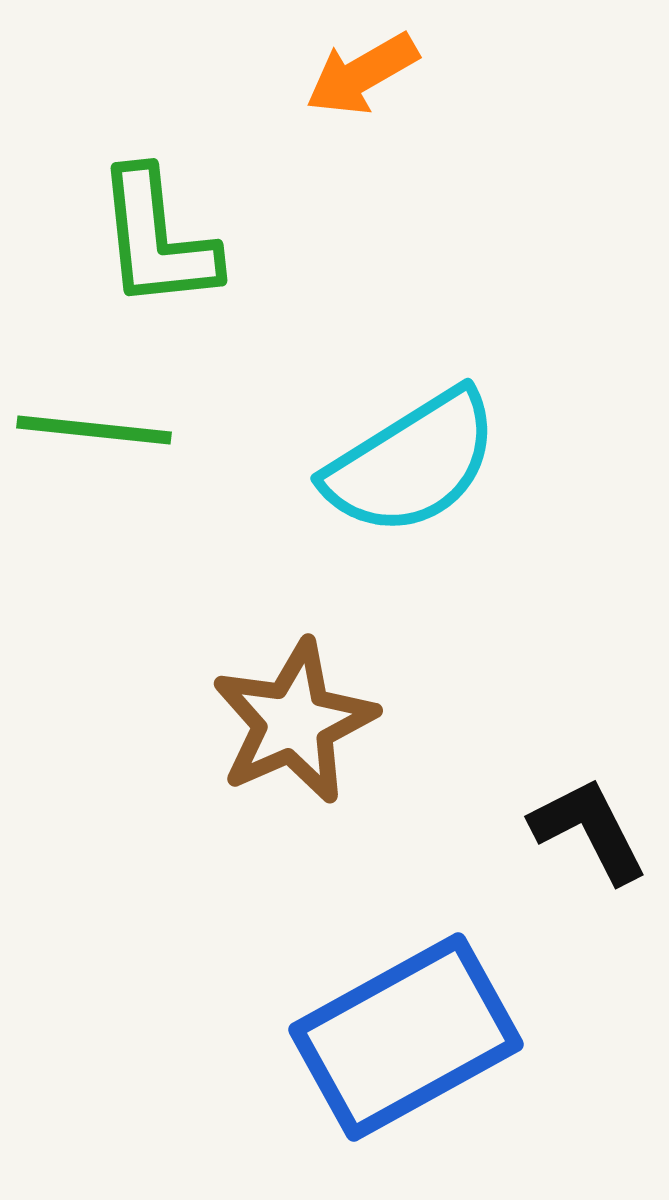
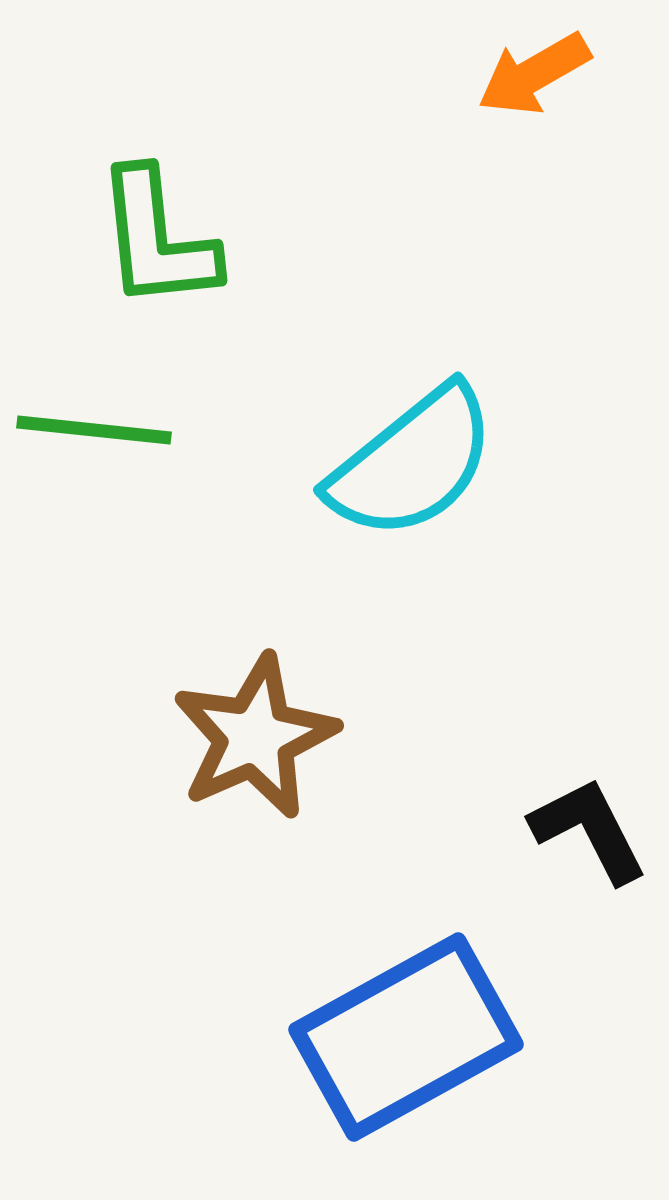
orange arrow: moved 172 px right
cyan semicircle: rotated 7 degrees counterclockwise
brown star: moved 39 px left, 15 px down
